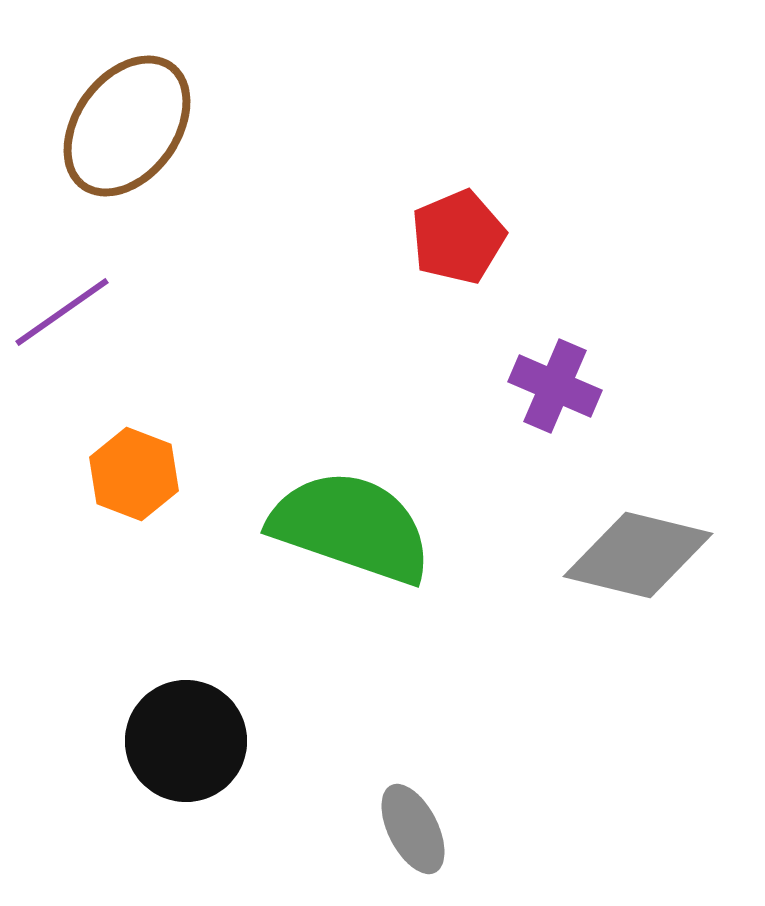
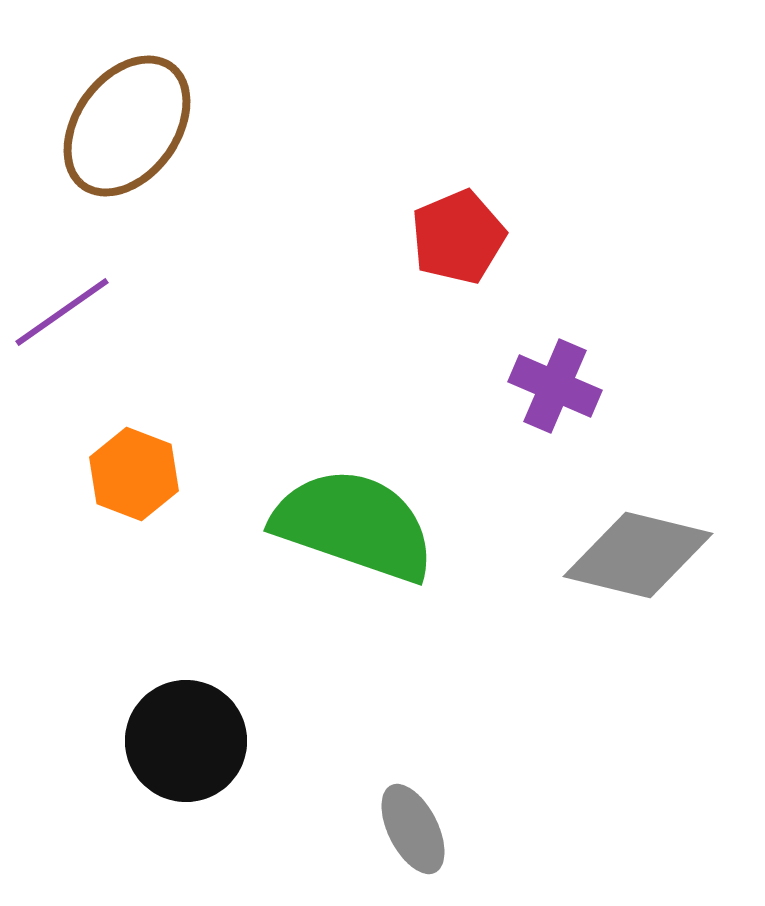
green semicircle: moved 3 px right, 2 px up
